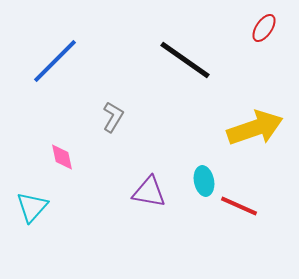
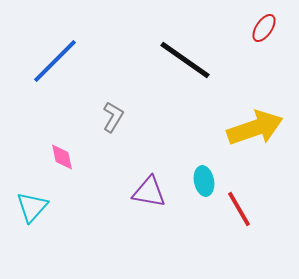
red line: moved 3 px down; rotated 36 degrees clockwise
